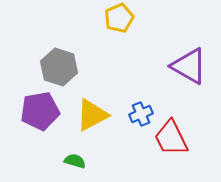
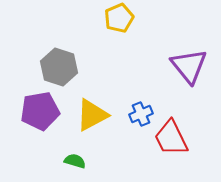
purple triangle: rotated 21 degrees clockwise
